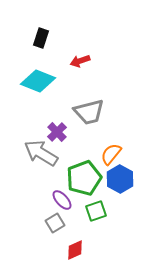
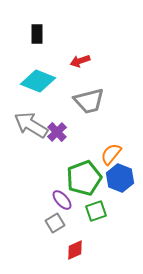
black rectangle: moved 4 px left, 4 px up; rotated 18 degrees counterclockwise
gray trapezoid: moved 11 px up
gray arrow: moved 10 px left, 28 px up
blue hexagon: moved 1 px up; rotated 8 degrees counterclockwise
